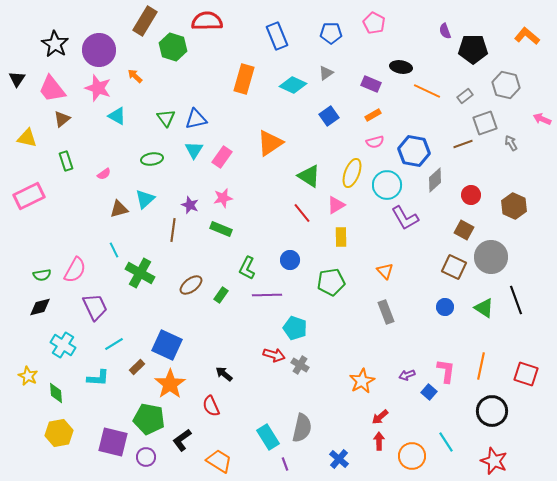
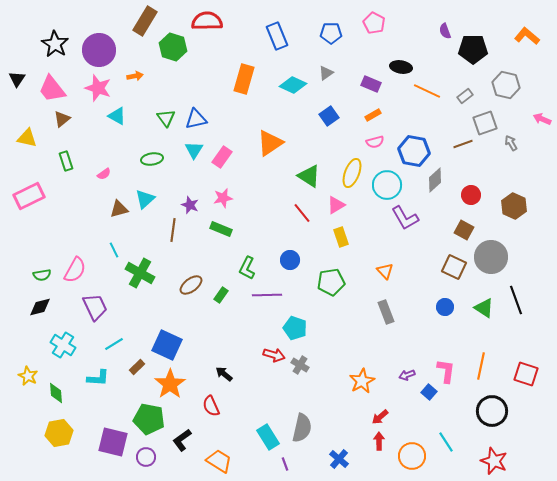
orange arrow at (135, 76): rotated 126 degrees clockwise
yellow rectangle at (341, 237): rotated 18 degrees counterclockwise
